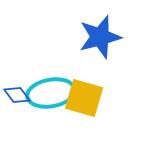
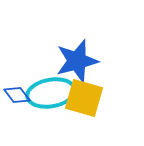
blue star: moved 23 px left, 24 px down
